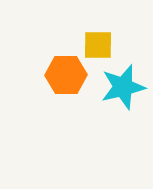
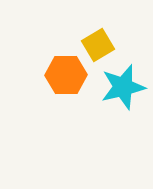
yellow square: rotated 32 degrees counterclockwise
